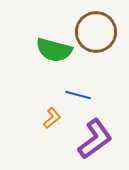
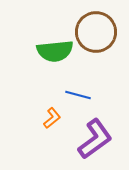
green semicircle: moved 1 px right, 1 px down; rotated 21 degrees counterclockwise
